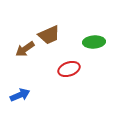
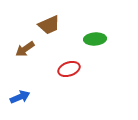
brown trapezoid: moved 10 px up
green ellipse: moved 1 px right, 3 px up
blue arrow: moved 2 px down
